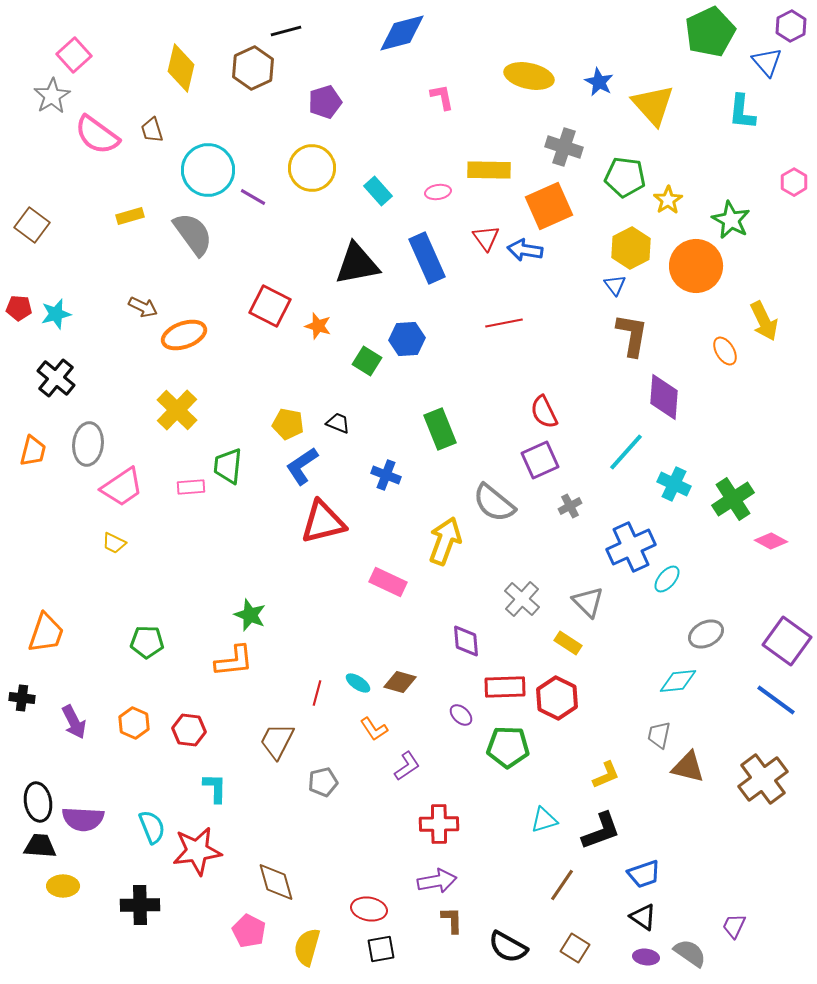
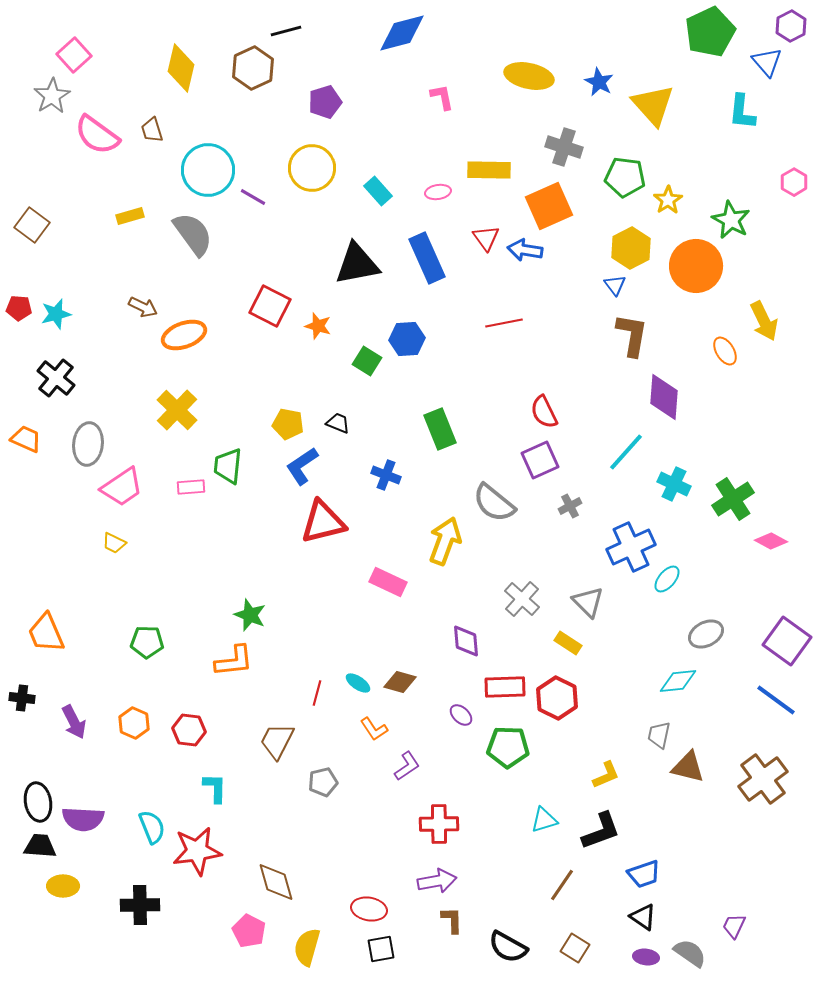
orange trapezoid at (33, 451): moved 7 px left, 12 px up; rotated 80 degrees counterclockwise
orange trapezoid at (46, 633): rotated 138 degrees clockwise
